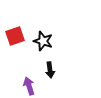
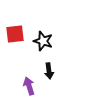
red square: moved 2 px up; rotated 12 degrees clockwise
black arrow: moved 1 px left, 1 px down
